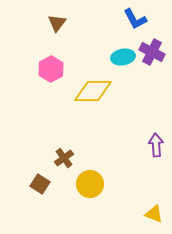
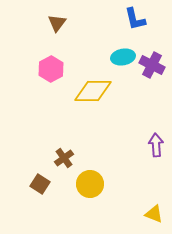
blue L-shape: rotated 15 degrees clockwise
purple cross: moved 13 px down
